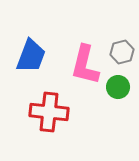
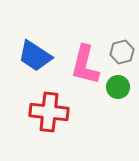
blue trapezoid: moved 4 px right; rotated 102 degrees clockwise
